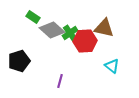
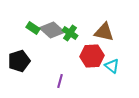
green rectangle: moved 11 px down
brown triangle: moved 4 px down
green cross: rotated 21 degrees counterclockwise
red hexagon: moved 7 px right, 15 px down
